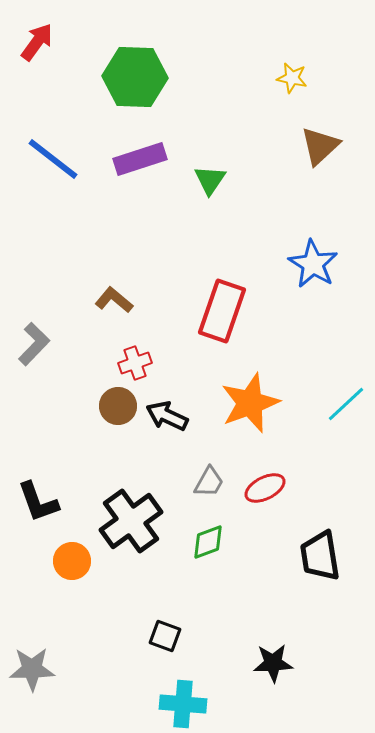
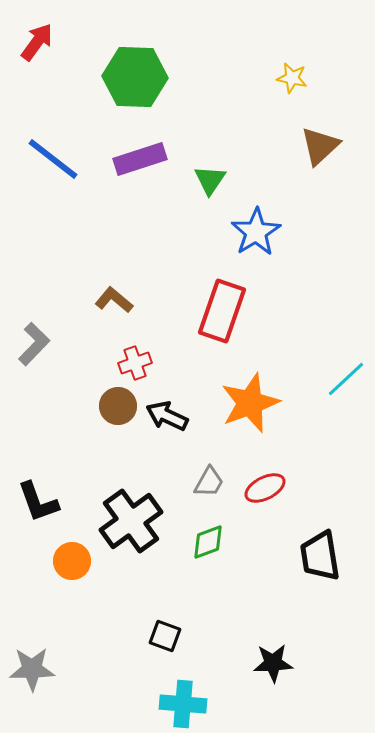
blue star: moved 57 px left, 32 px up; rotated 9 degrees clockwise
cyan line: moved 25 px up
